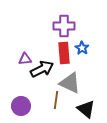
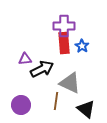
blue star: moved 2 px up
red rectangle: moved 10 px up
brown line: moved 1 px down
purple circle: moved 1 px up
